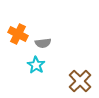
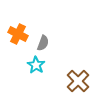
gray semicircle: rotated 63 degrees counterclockwise
brown cross: moved 2 px left
